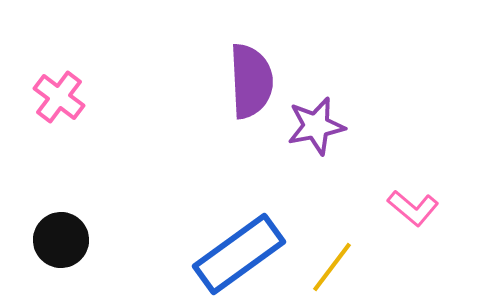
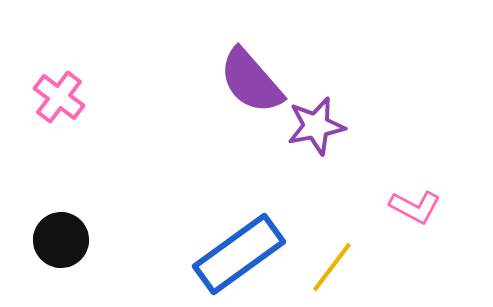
purple semicircle: rotated 142 degrees clockwise
pink L-shape: moved 2 px right, 1 px up; rotated 12 degrees counterclockwise
